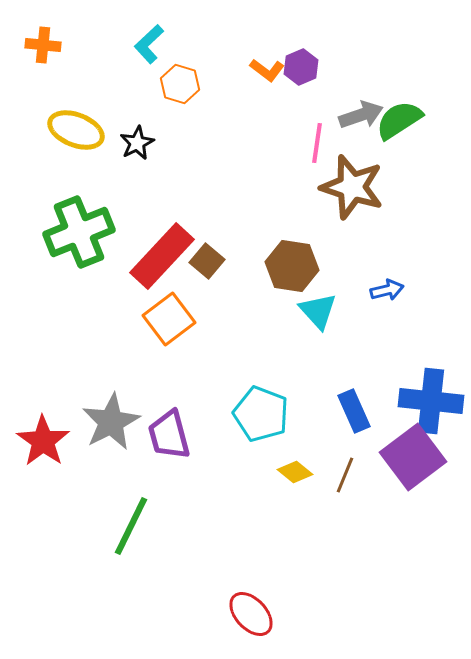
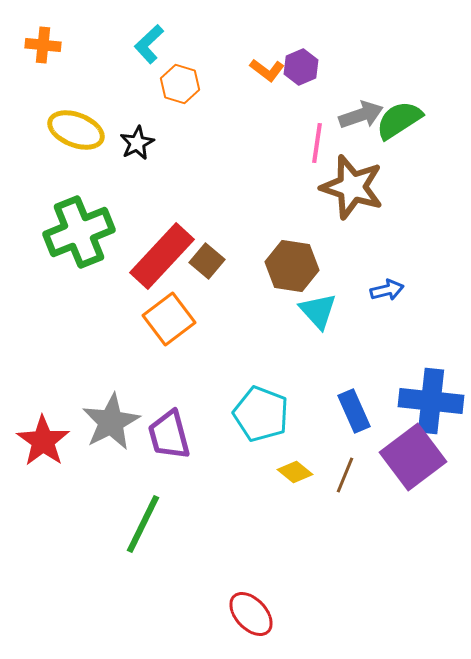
green line: moved 12 px right, 2 px up
